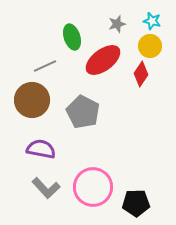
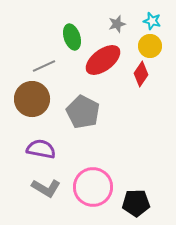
gray line: moved 1 px left
brown circle: moved 1 px up
gray L-shape: rotated 16 degrees counterclockwise
